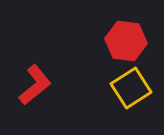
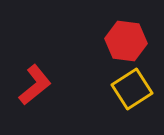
yellow square: moved 1 px right, 1 px down
